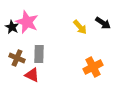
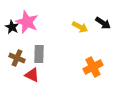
yellow arrow: rotated 21 degrees counterclockwise
